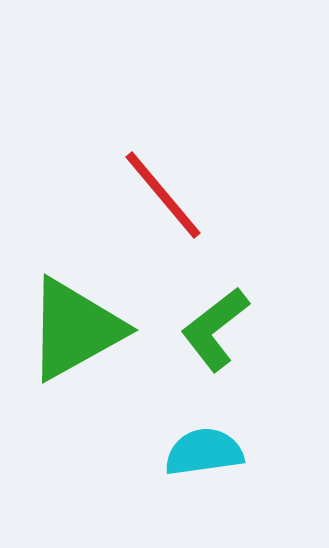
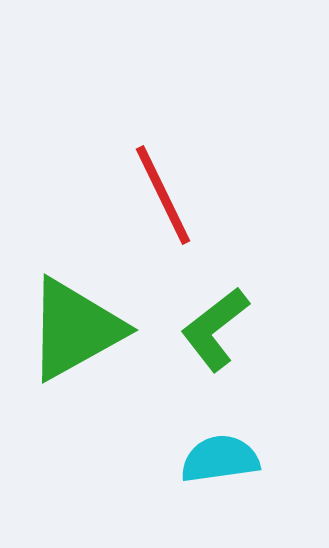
red line: rotated 14 degrees clockwise
cyan semicircle: moved 16 px right, 7 px down
